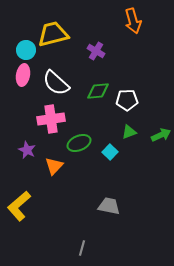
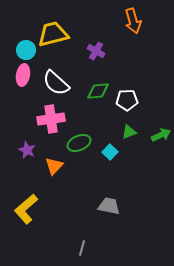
yellow L-shape: moved 7 px right, 3 px down
